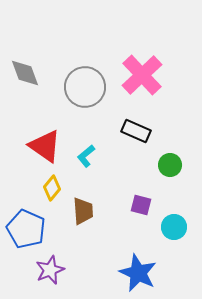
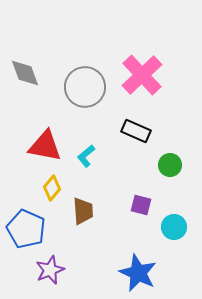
red triangle: rotated 24 degrees counterclockwise
